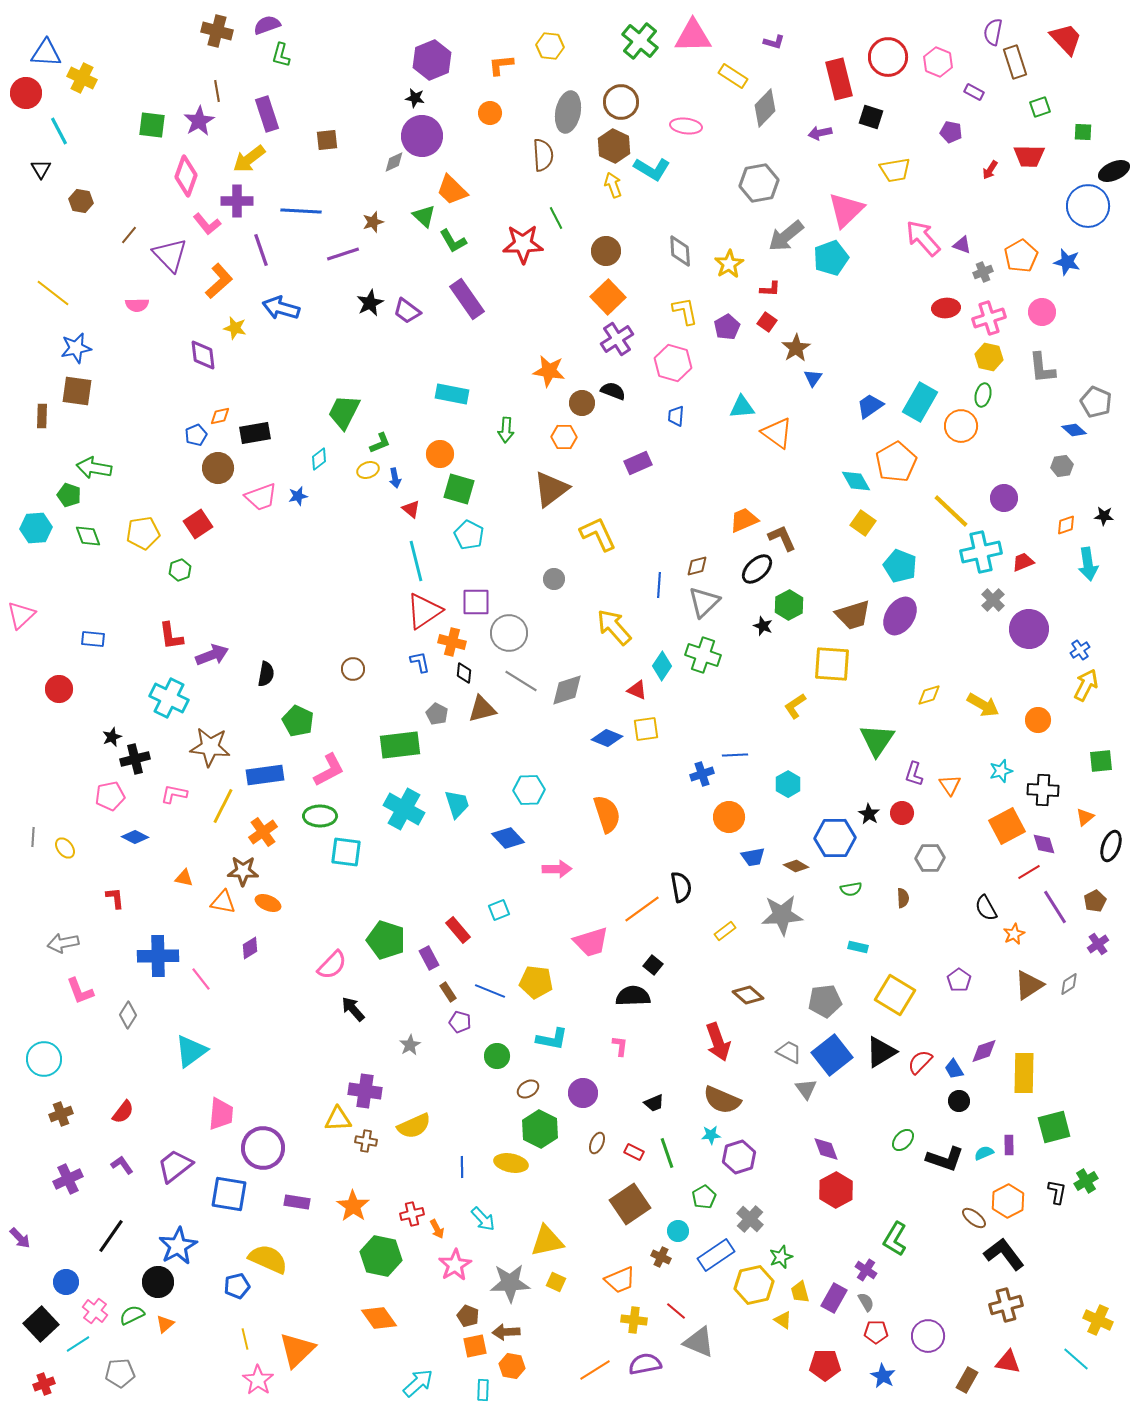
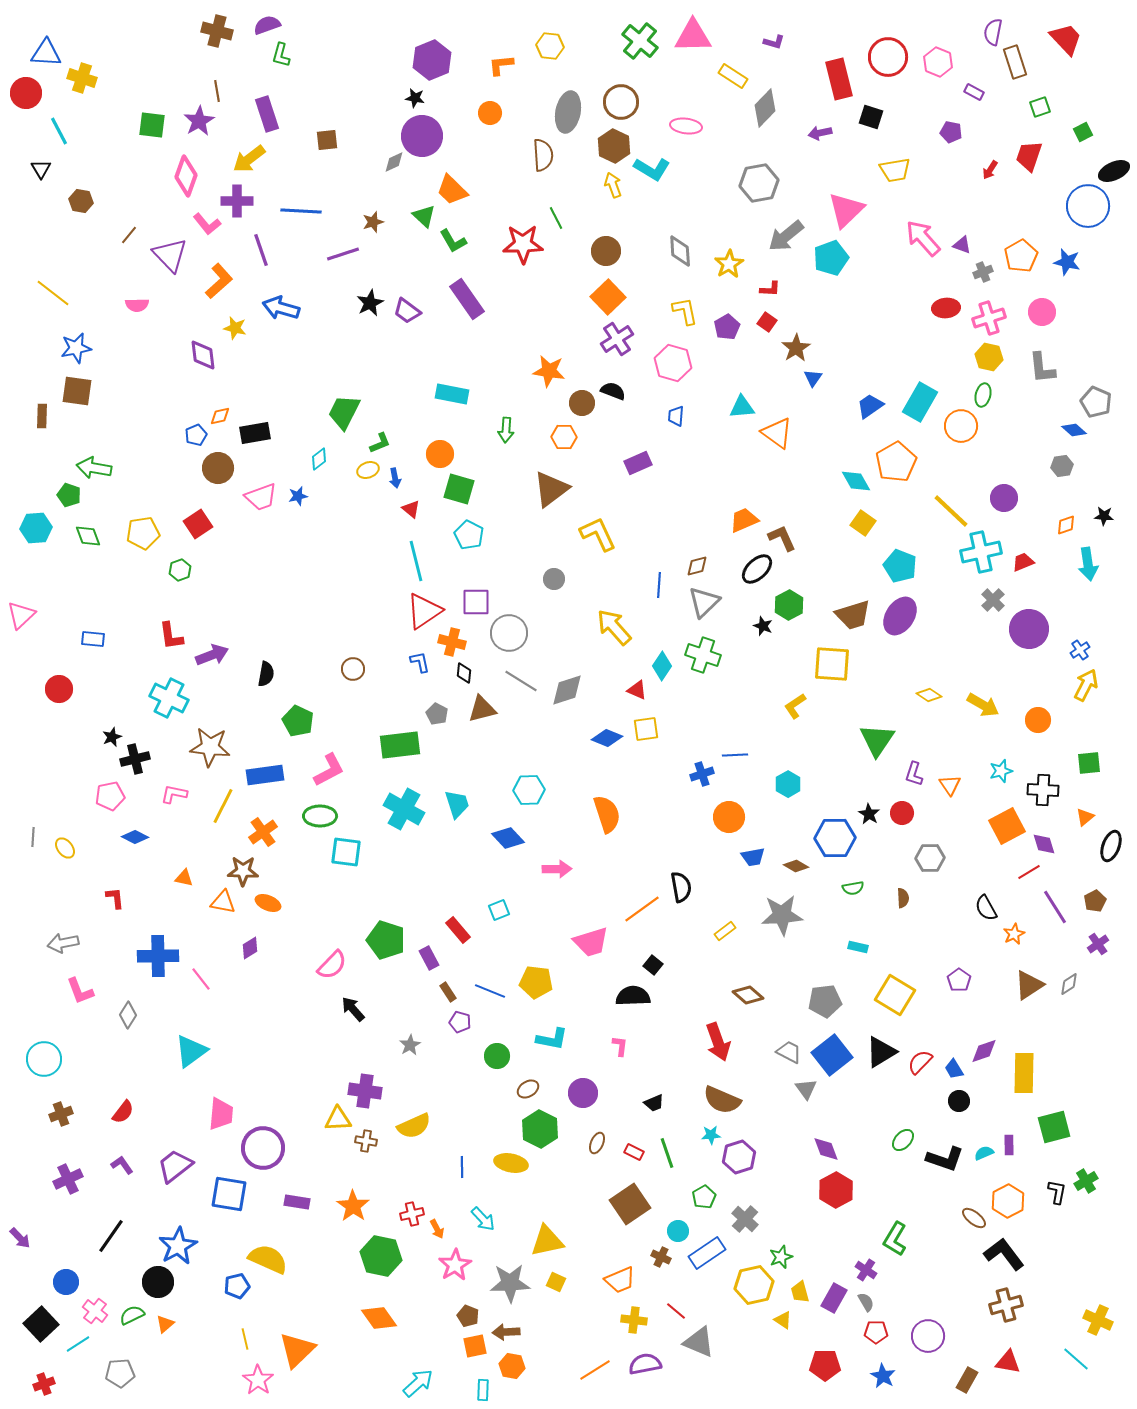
yellow cross at (82, 78): rotated 8 degrees counterclockwise
green square at (1083, 132): rotated 30 degrees counterclockwise
red trapezoid at (1029, 156): rotated 108 degrees clockwise
yellow diamond at (929, 695): rotated 50 degrees clockwise
green square at (1101, 761): moved 12 px left, 2 px down
green semicircle at (851, 889): moved 2 px right, 1 px up
gray cross at (750, 1219): moved 5 px left
blue rectangle at (716, 1255): moved 9 px left, 2 px up
